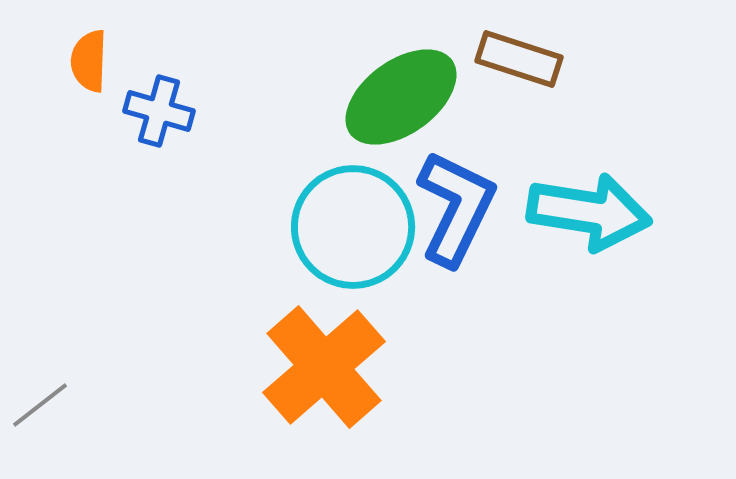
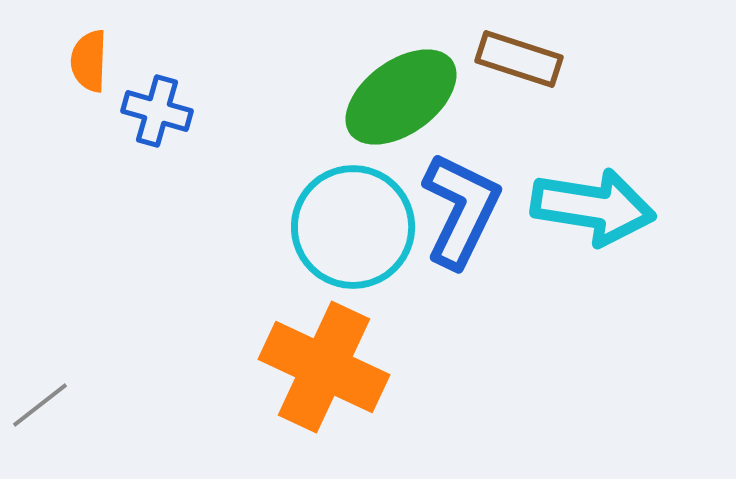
blue cross: moved 2 px left
blue L-shape: moved 5 px right, 2 px down
cyan arrow: moved 4 px right, 5 px up
orange cross: rotated 24 degrees counterclockwise
